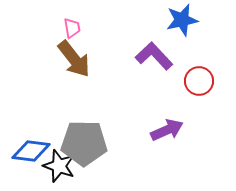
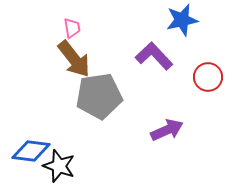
red circle: moved 9 px right, 4 px up
gray pentagon: moved 15 px right, 47 px up; rotated 9 degrees counterclockwise
